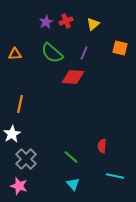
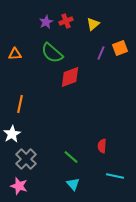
orange square: rotated 35 degrees counterclockwise
purple line: moved 17 px right
red diamond: moved 3 px left; rotated 25 degrees counterclockwise
